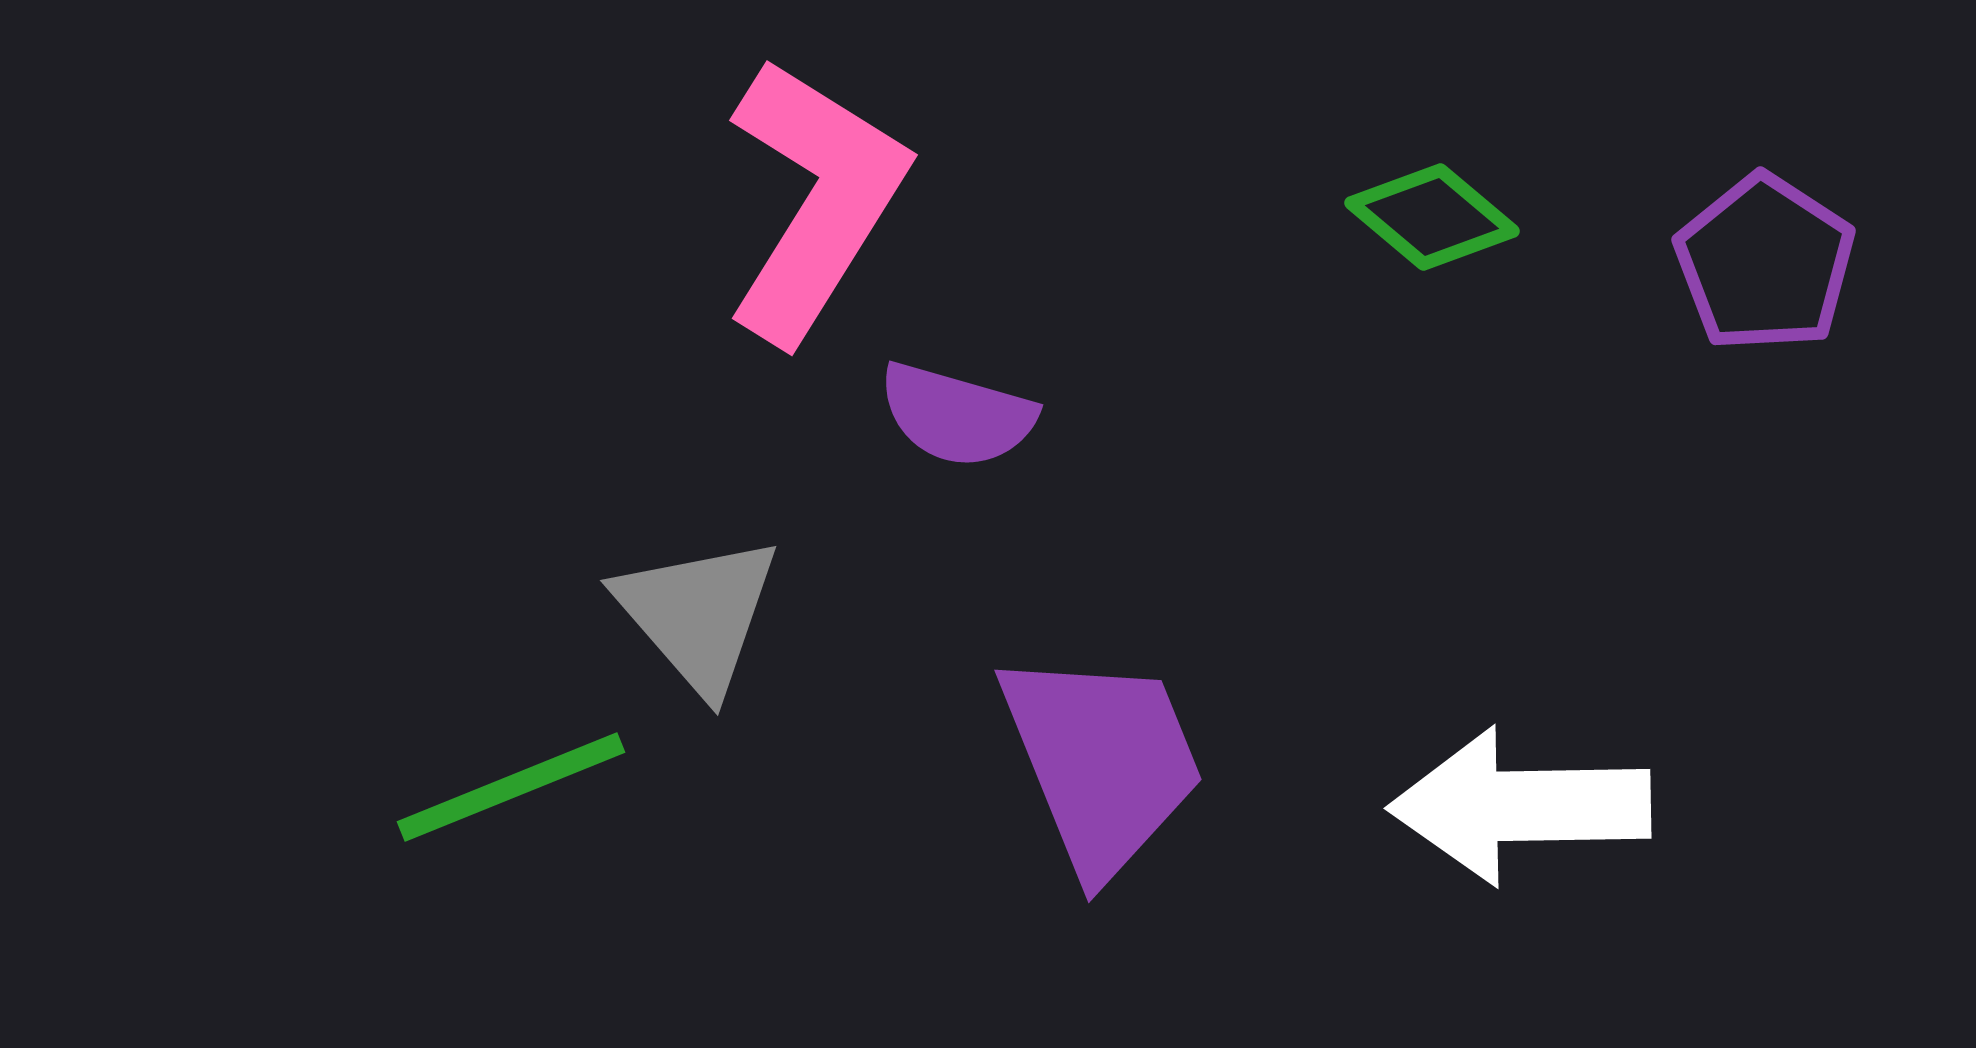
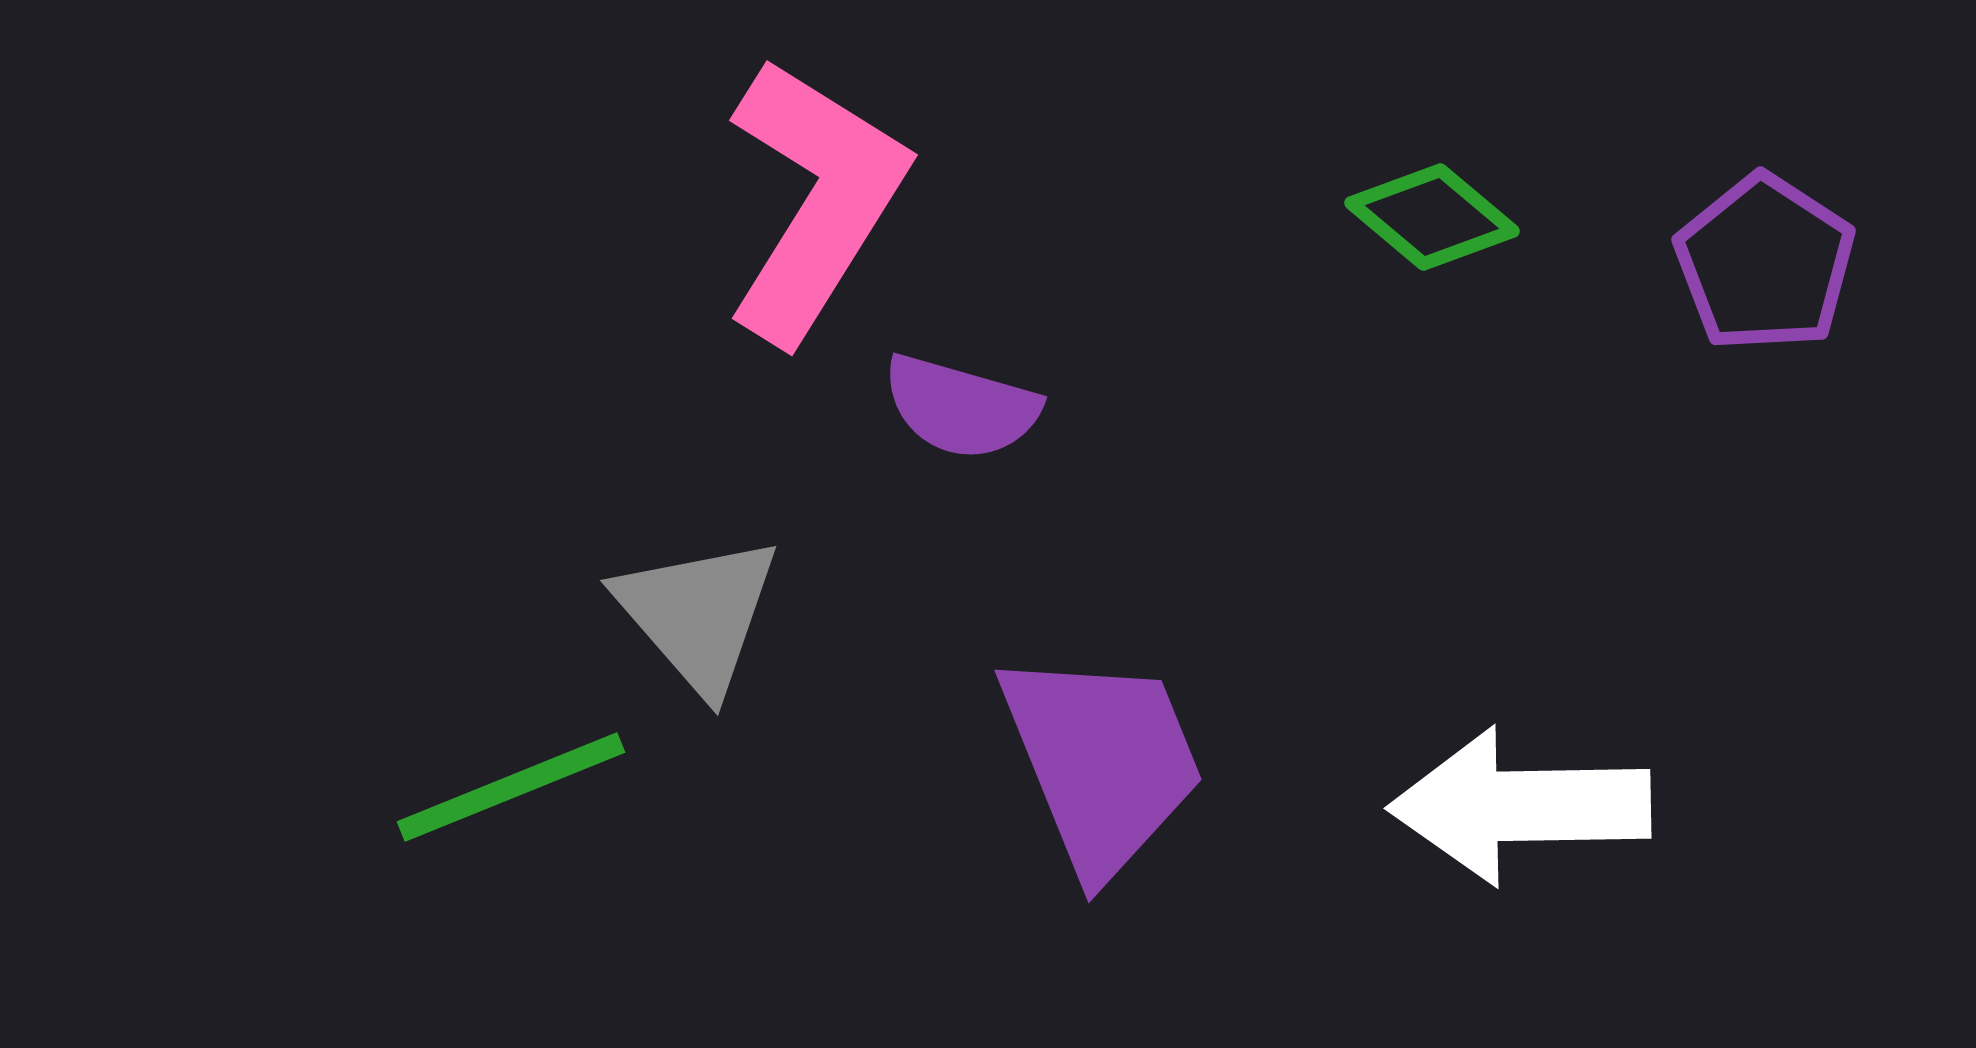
purple semicircle: moved 4 px right, 8 px up
